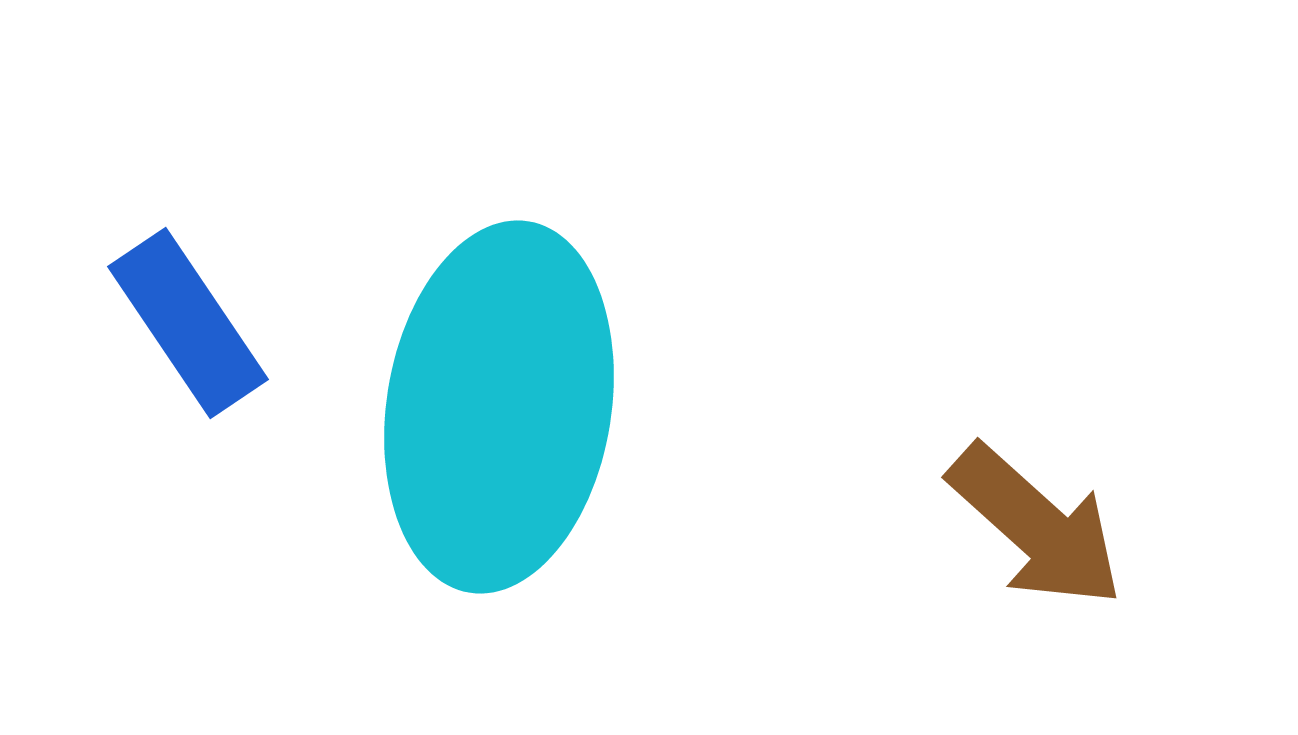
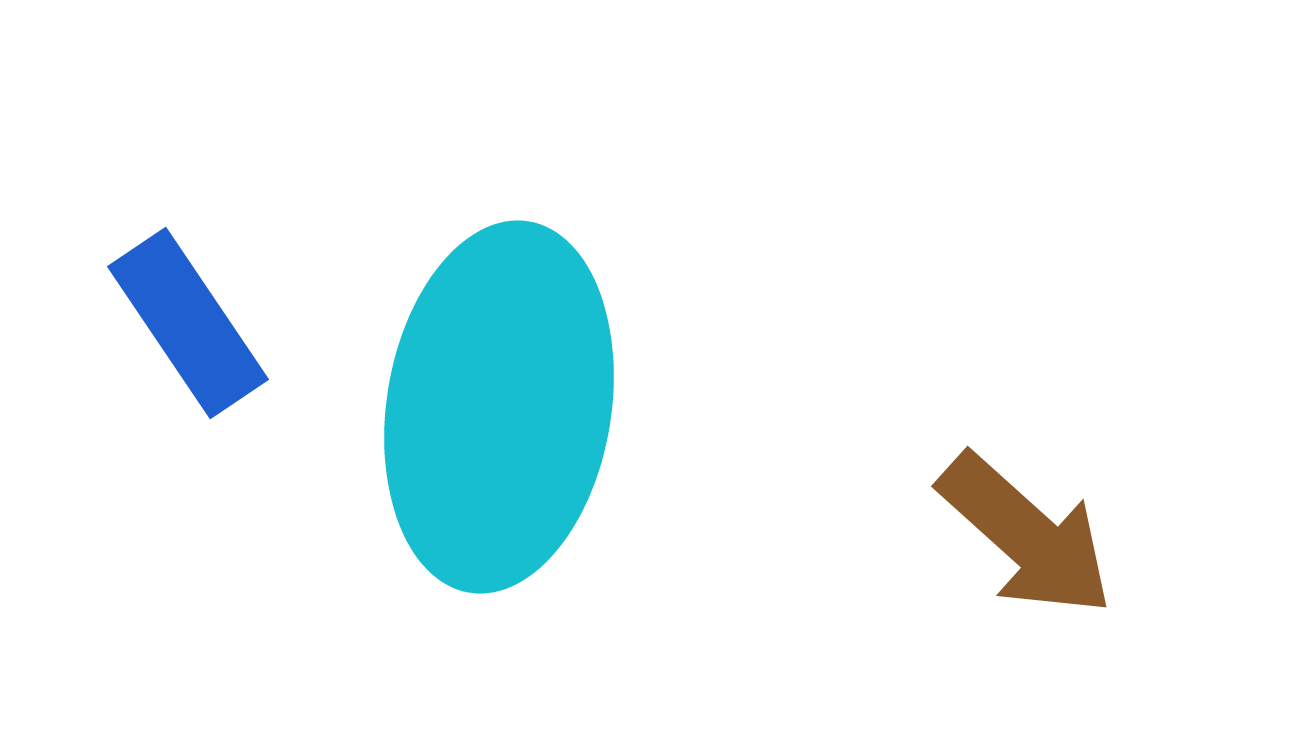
brown arrow: moved 10 px left, 9 px down
